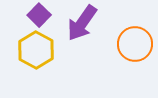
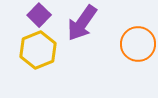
orange circle: moved 3 px right
yellow hexagon: moved 2 px right; rotated 9 degrees clockwise
